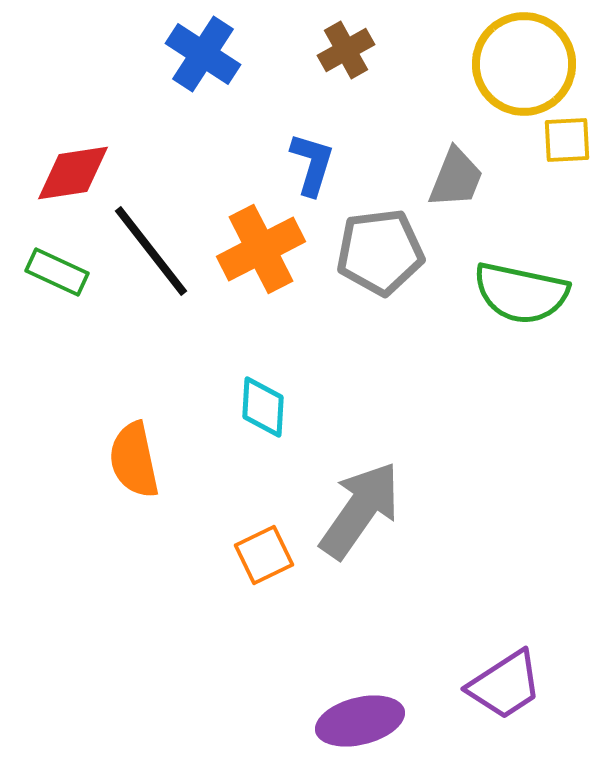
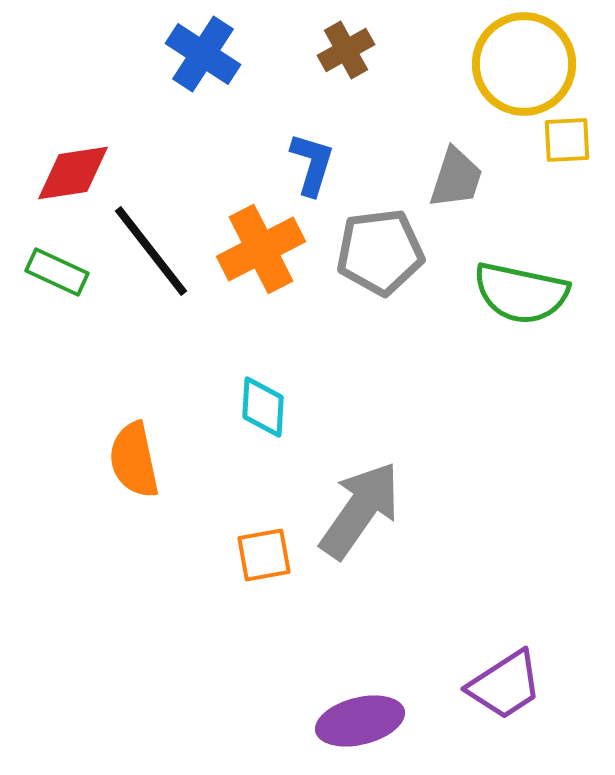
gray trapezoid: rotated 4 degrees counterclockwise
orange square: rotated 16 degrees clockwise
